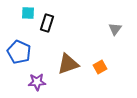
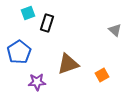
cyan square: rotated 24 degrees counterclockwise
gray triangle: moved 1 px down; rotated 24 degrees counterclockwise
blue pentagon: rotated 15 degrees clockwise
orange square: moved 2 px right, 8 px down
